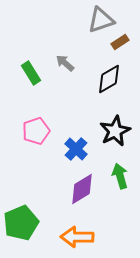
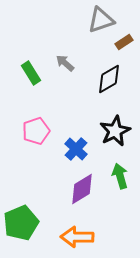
brown rectangle: moved 4 px right
